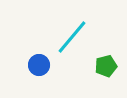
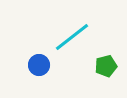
cyan line: rotated 12 degrees clockwise
